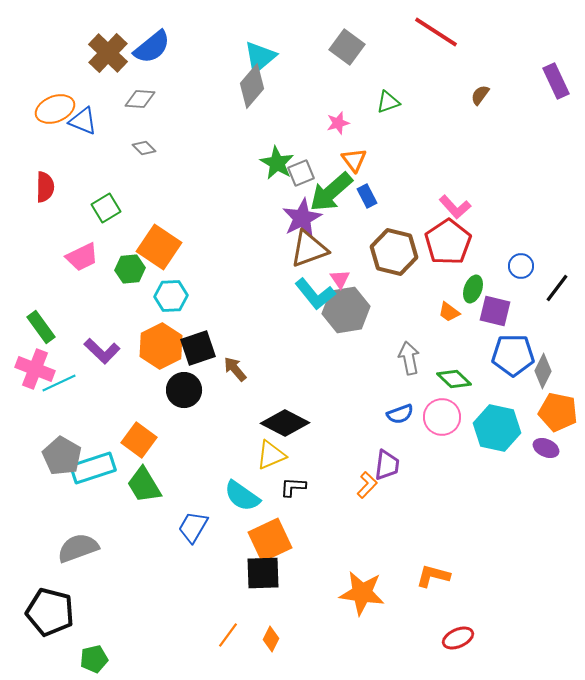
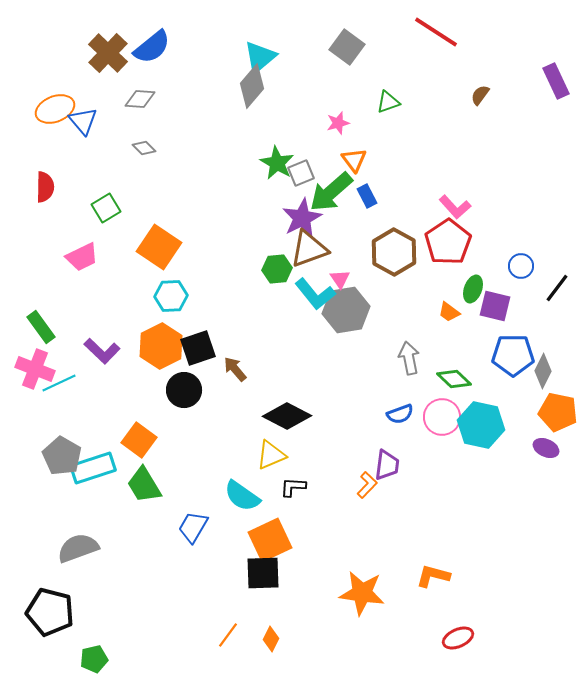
blue triangle at (83, 121): rotated 28 degrees clockwise
brown hexagon at (394, 252): rotated 15 degrees clockwise
green hexagon at (130, 269): moved 147 px right
purple square at (495, 311): moved 5 px up
black diamond at (285, 423): moved 2 px right, 7 px up
cyan hexagon at (497, 428): moved 16 px left, 3 px up
